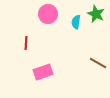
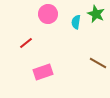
red line: rotated 48 degrees clockwise
